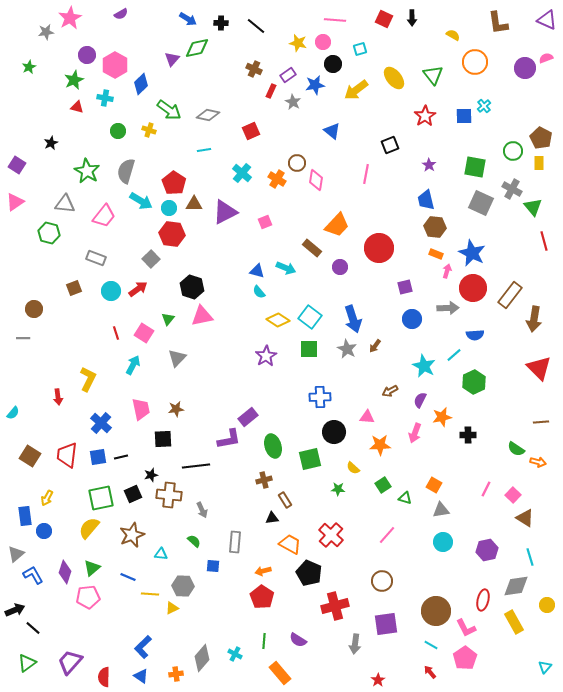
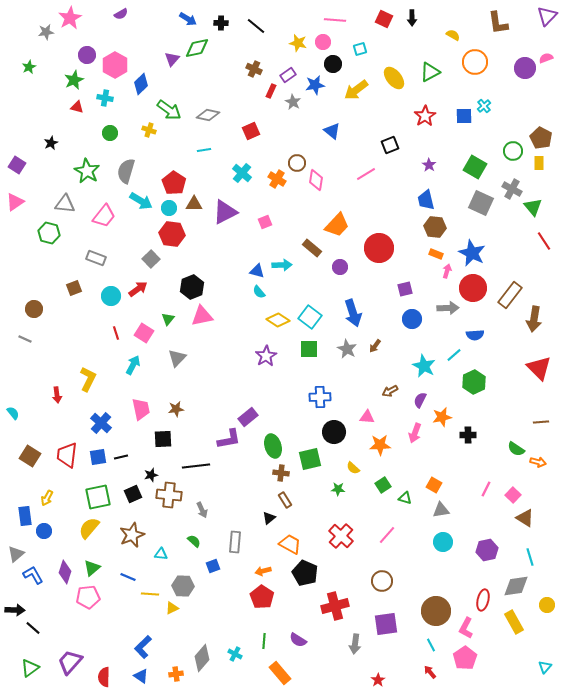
purple triangle at (547, 20): moved 4 px up; rotated 50 degrees clockwise
green triangle at (433, 75): moved 3 px left, 3 px up; rotated 40 degrees clockwise
green circle at (118, 131): moved 8 px left, 2 px down
green square at (475, 167): rotated 20 degrees clockwise
pink line at (366, 174): rotated 48 degrees clockwise
red line at (544, 241): rotated 18 degrees counterclockwise
cyan arrow at (286, 268): moved 4 px left, 3 px up; rotated 24 degrees counterclockwise
black hexagon at (192, 287): rotated 20 degrees clockwise
purple square at (405, 287): moved 2 px down
cyan circle at (111, 291): moved 5 px down
blue arrow at (353, 319): moved 6 px up
gray line at (23, 338): moved 2 px right, 1 px down; rotated 24 degrees clockwise
red arrow at (58, 397): moved 1 px left, 2 px up
cyan semicircle at (13, 413): rotated 80 degrees counterclockwise
brown cross at (264, 480): moved 17 px right, 7 px up; rotated 21 degrees clockwise
green square at (101, 498): moved 3 px left, 1 px up
black triangle at (272, 518): moved 3 px left; rotated 32 degrees counterclockwise
red cross at (331, 535): moved 10 px right, 1 px down
blue square at (213, 566): rotated 24 degrees counterclockwise
black pentagon at (309, 573): moved 4 px left
black arrow at (15, 610): rotated 24 degrees clockwise
pink L-shape at (466, 628): rotated 55 degrees clockwise
cyan line at (431, 645): rotated 32 degrees clockwise
green triangle at (27, 663): moved 3 px right, 5 px down
